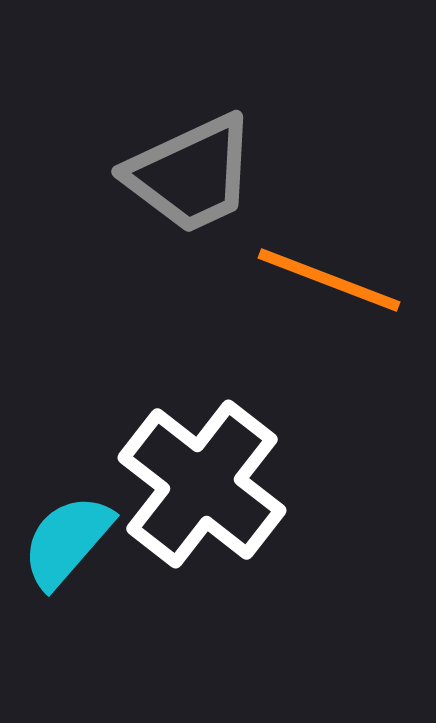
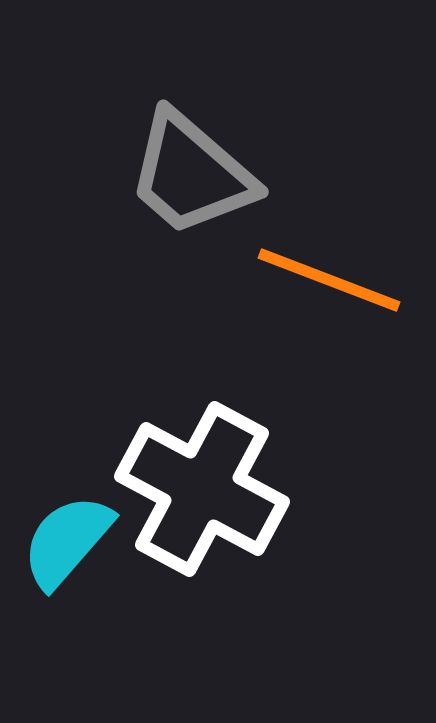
gray trapezoid: rotated 66 degrees clockwise
white cross: moved 5 px down; rotated 10 degrees counterclockwise
